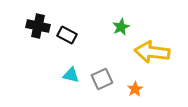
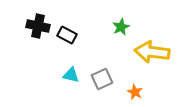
orange star: moved 3 px down; rotated 14 degrees counterclockwise
